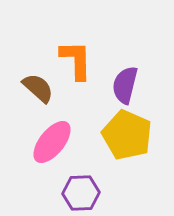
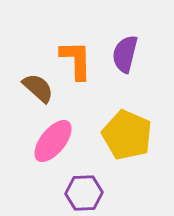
purple semicircle: moved 31 px up
pink ellipse: moved 1 px right, 1 px up
purple hexagon: moved 3 px right
